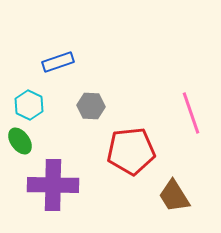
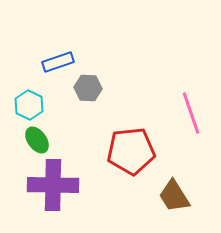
gray hexagon: moved 3 px left, 18 px up
green ellipse: moved 17 px right, 1 px up
